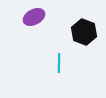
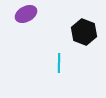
purple ellipse: moved 8 px left, 3 px up
